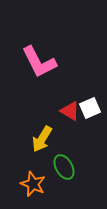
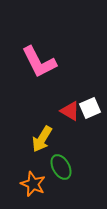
green ellipse: moved 3 px left
